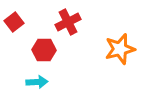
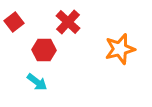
red cross: rotated 20 degrees counterclockwise
cyan arrow: rotated 40 degrees clockwise
